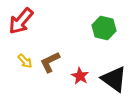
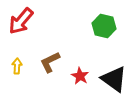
green hexagon: moved 2 px up
yellow arrow: moved 8 px left, 5 px down; rotated 133 degrees counterclockwise
